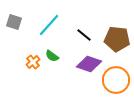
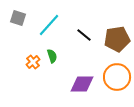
gray square: moved 4 px right, 4 px up
brown pentagon: rotated 15 degrees counterclockwise
green semicircle: rotated 144 degrees counterclockwise
purple diamond: moved 7 px left, 20 px down; rotated 20 degrees counterclockwise
orange circle: moved 1 px right, 3 px up
